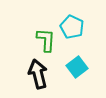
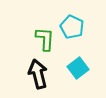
green L-shape: moved 1 px left, 1 px up
cyan square: moved 1 px right, 1 px down
